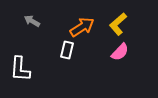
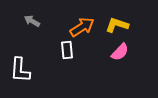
yellow L-shape: moved 1 px left, 1 px down; rotated 60 degrees clockwise
white rectangle: rotated 18 degrees counterclockwise
white L-shape: moved 1 px down
